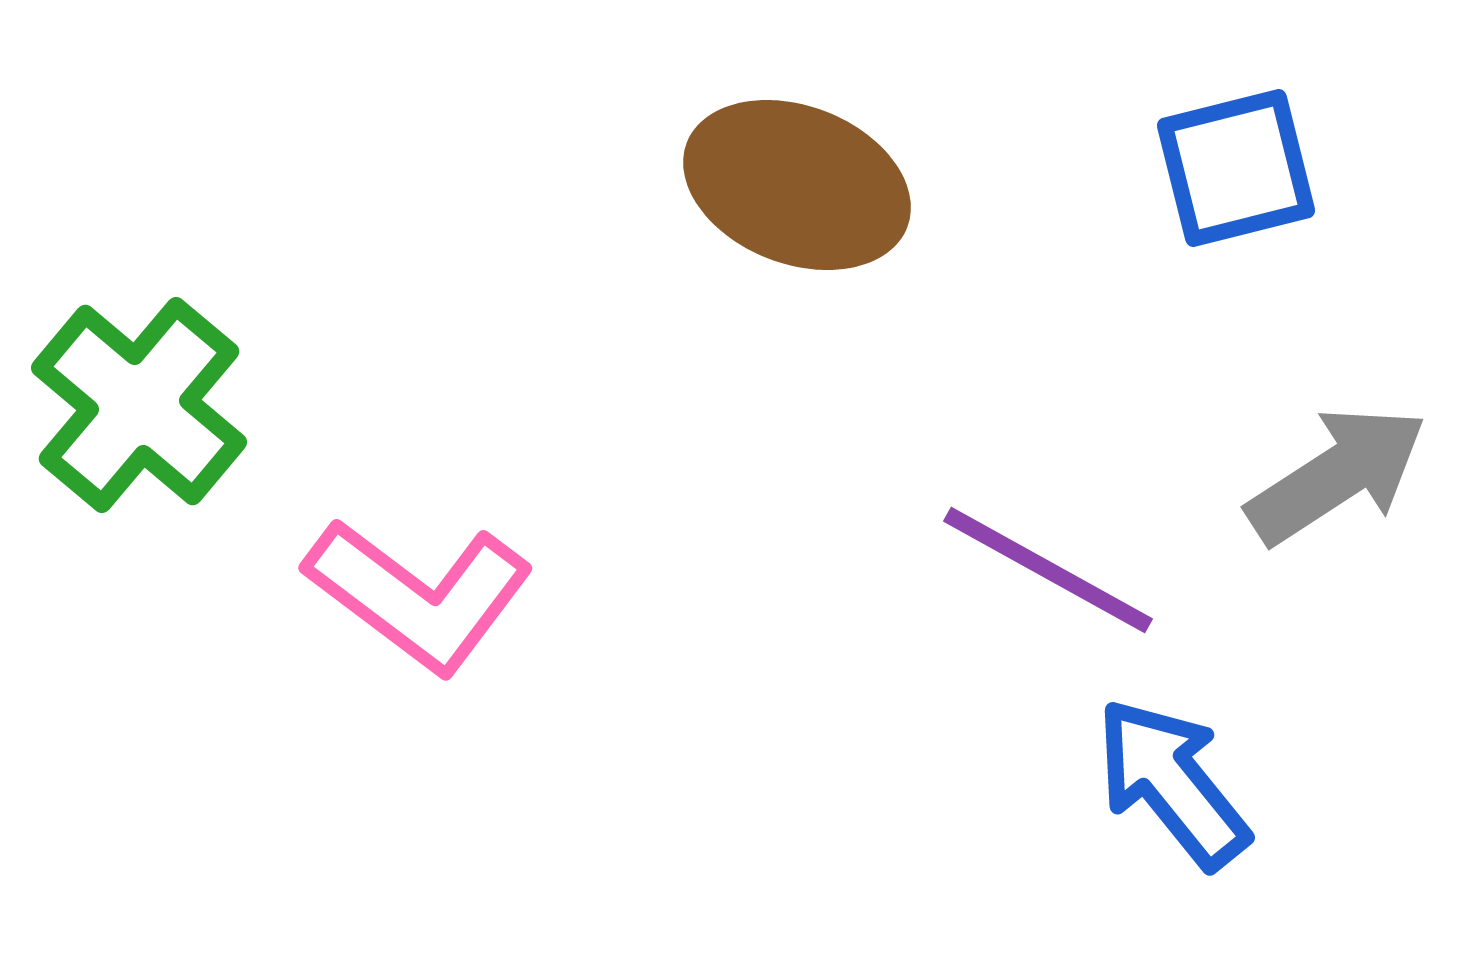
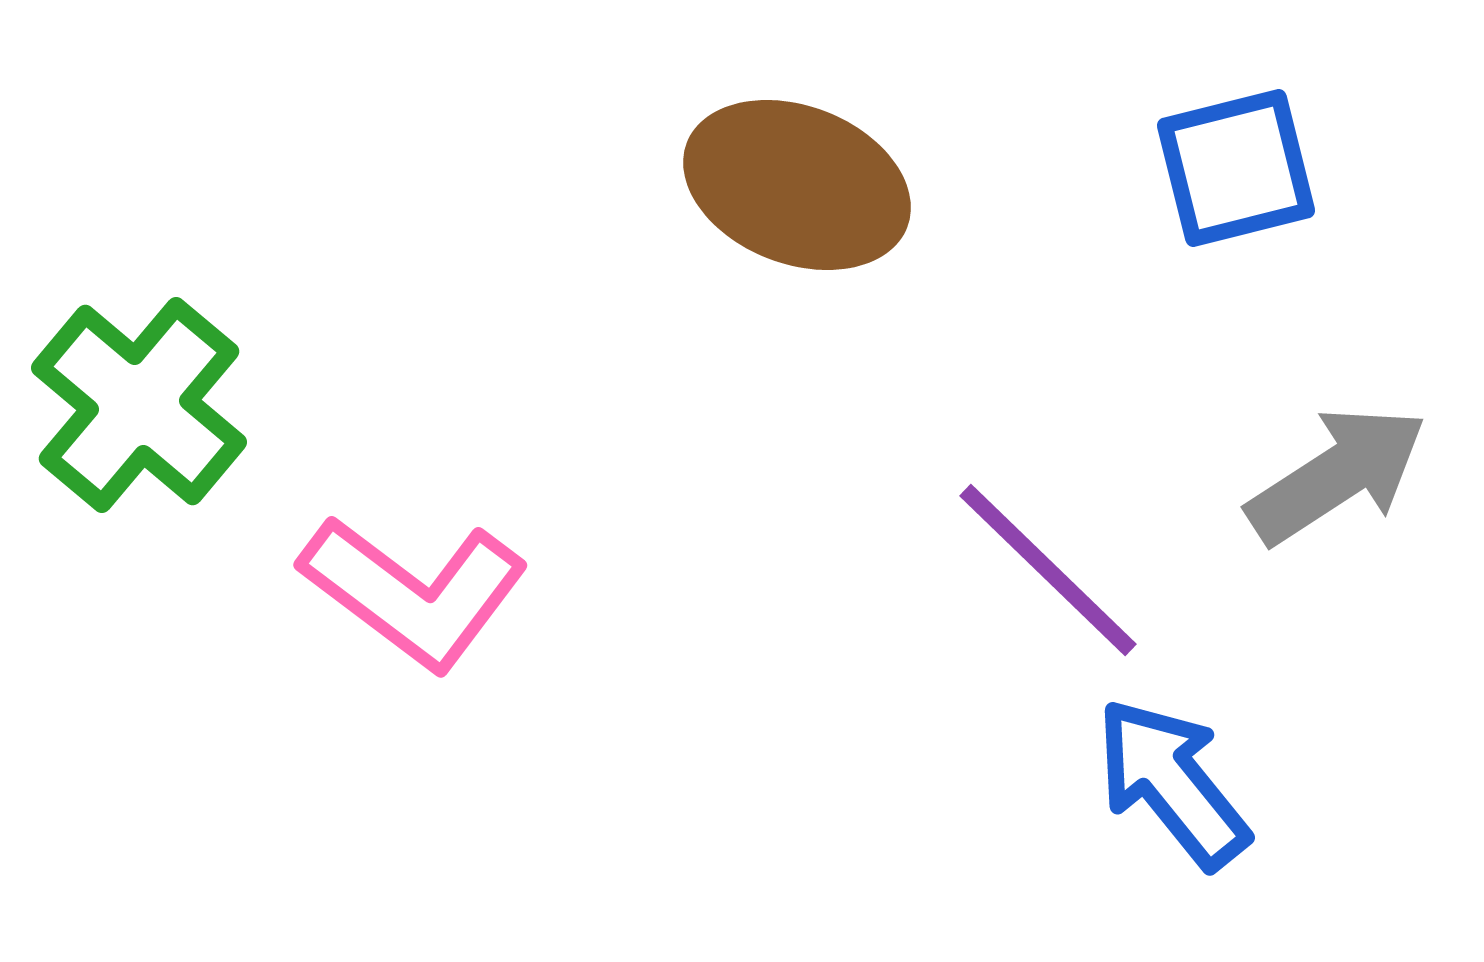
purple line: rotated 15 degrees clockwise
pink L-shape: moved 5 px left, 3 px up
